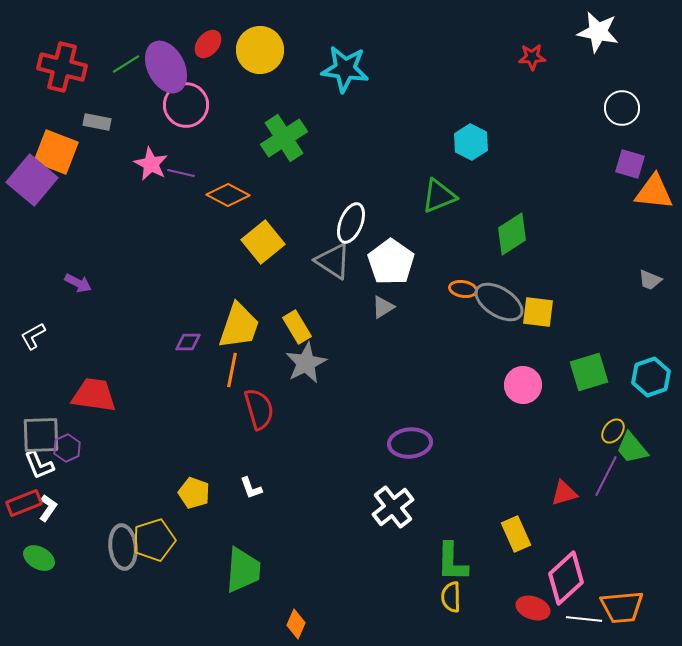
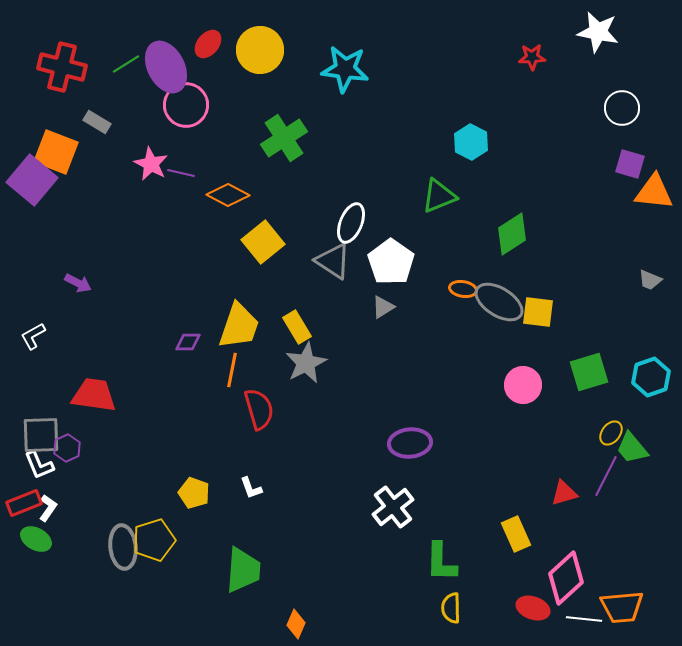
gray rectangle at (97, 122): rotated 20 degrees clockwise
yellow ellipse at (613, 431): moved 2 px left, 2 px down
green ellipse at (39, 558): moved 3 px left, 19 px up
green L-shape at (452, 562): moved 11 px left
yellow semicircle at (451, 597): moved 11 px down
